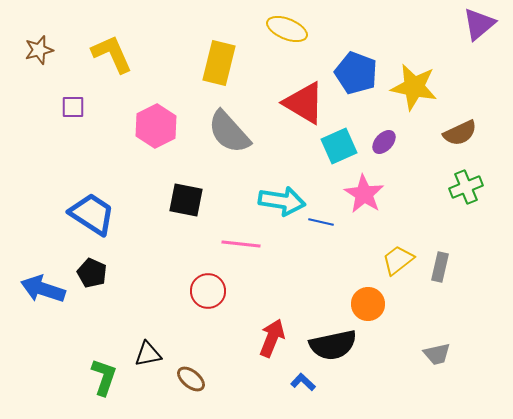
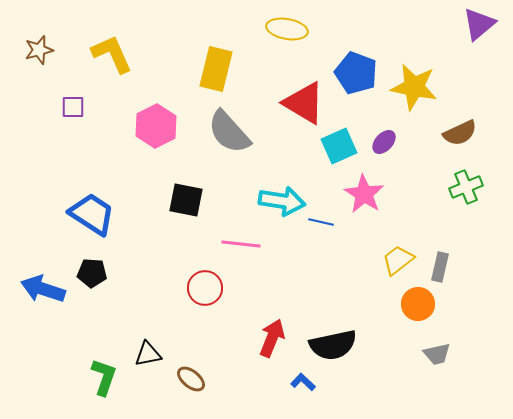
yellow ellipse: rotated 12 degrees counterclockwise
yellow rectangle: moved 3 px left, 6 px down
black pentagon: rotated 20 degrees counterclockwise
red circle: moved 3 px left, 3 px up
orange circle: moved 50 px right
